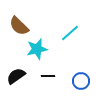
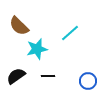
blue circle: moved 7 px right
